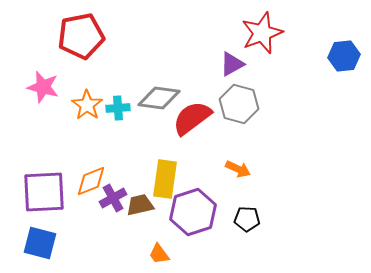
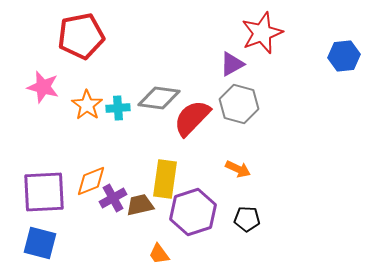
red semicircle: rotated 9 degrees counterclockwise
